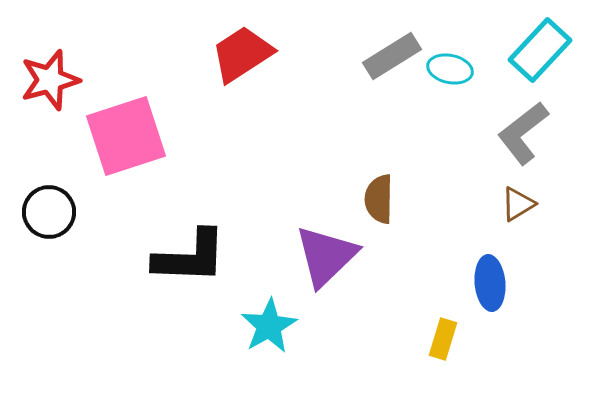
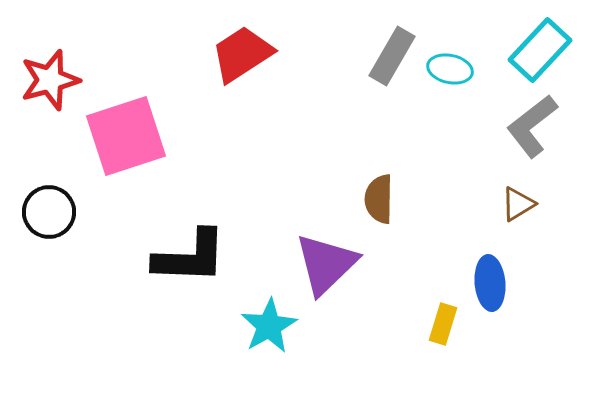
gray rectangle: rotated 28 degrees counterclockwise
gray L-shape: moved 9 px right, 7 px up
purple triangle: moved 8 px down
yellow rectangle: moved 15 px up
